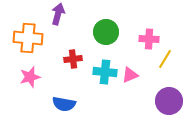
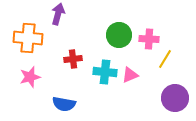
green circle: moved 13 px right, 3 px down
purple circle: moved 6 px right, 3 px up
